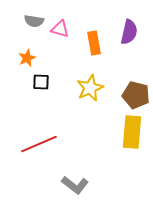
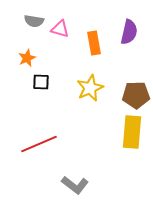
brown pentagon: rotated 16 degrees counterclockwise
